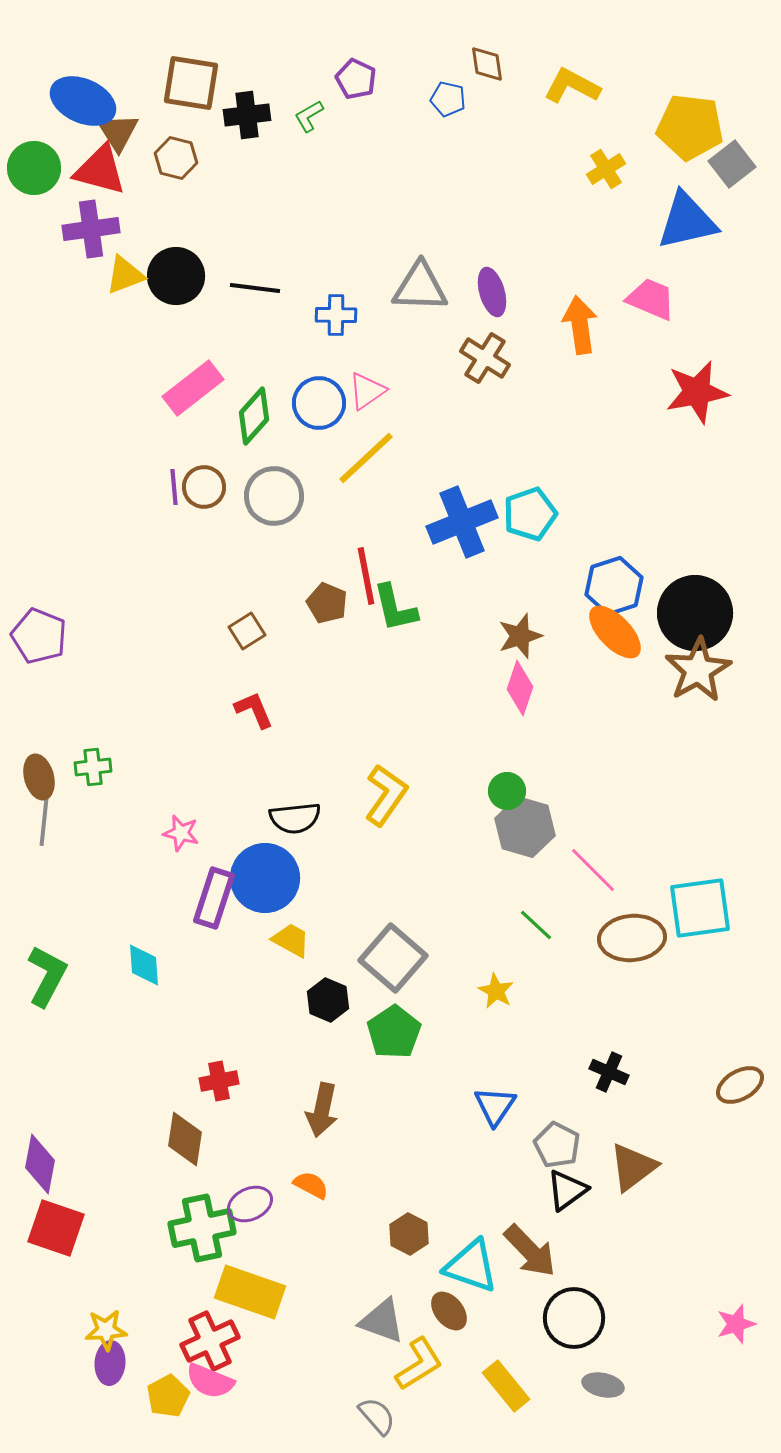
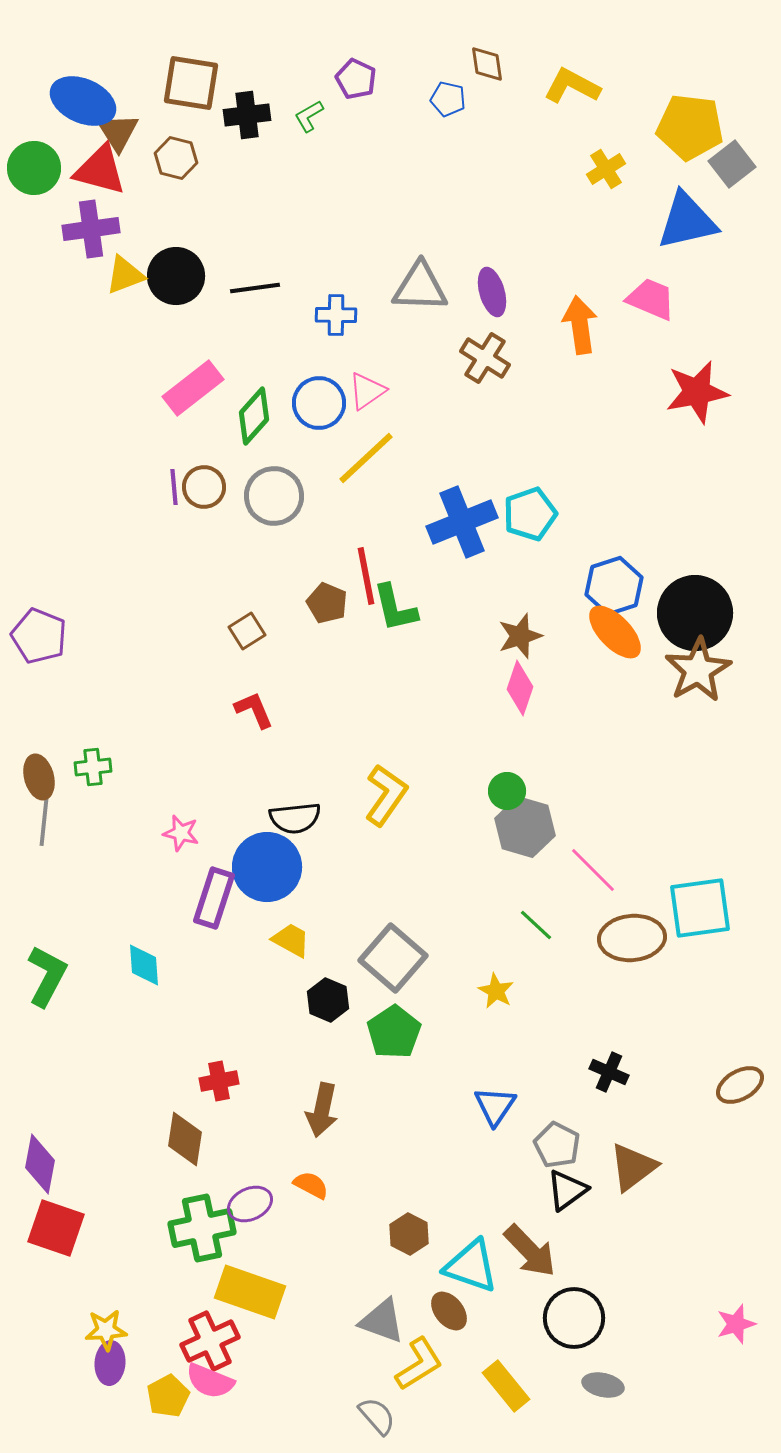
black line at (255, 288): rotated 15 degrees counterclockwise
blue circle at (265, 878): moved 2 px right, 11 px up
